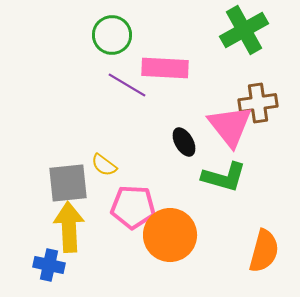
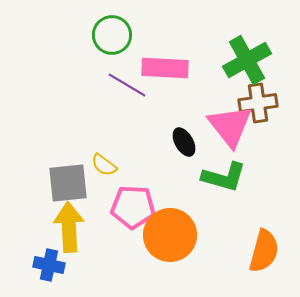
green cross: moved 3 px right, 30 px down
